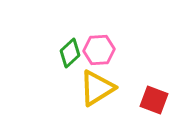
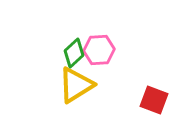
green diamond: moved 4 px right
yellow triangle: moved 21 px left, 3 px up
